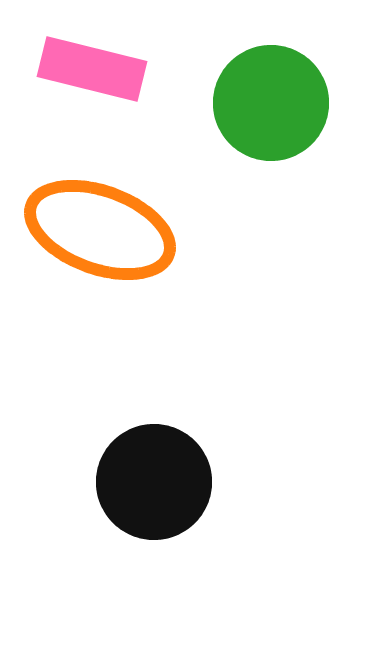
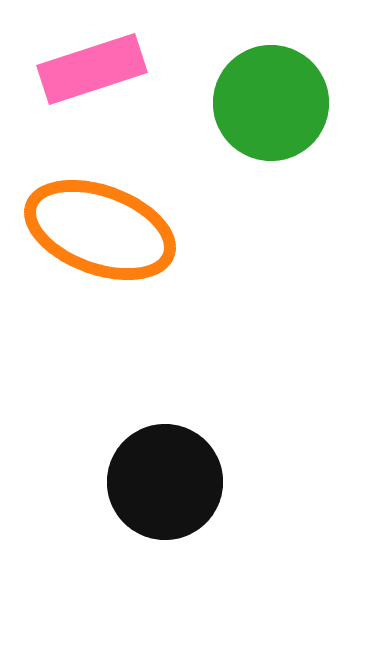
pink rectangle: rotated 32 degrees counterclockwise
black circle: moved 11 px right
